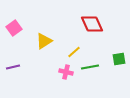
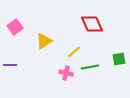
pink square: moved 1 px right, 1 px up
purple line: moved 3 px left, 2 px up; rotated 16 degrees clockwise
pink cross: moved 1 px down
